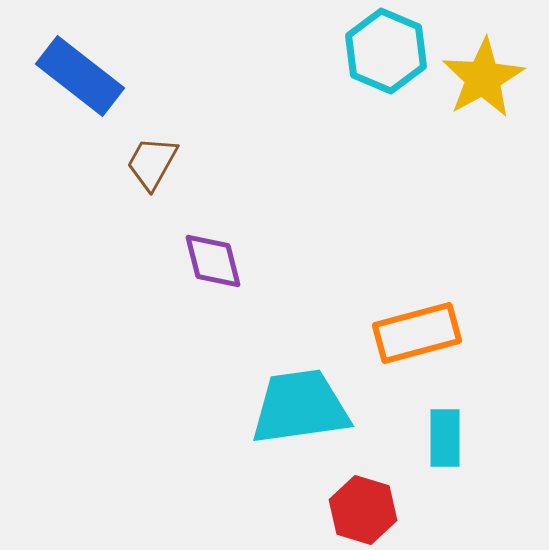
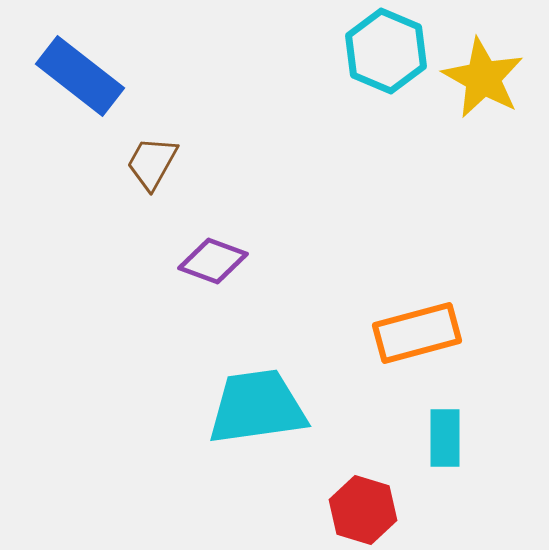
yellow star: rotated 14 degrees counterclockwise
purple diamond: rotated 56 degrees counterclockwise
cyan trapezoid: moved 43 px left
